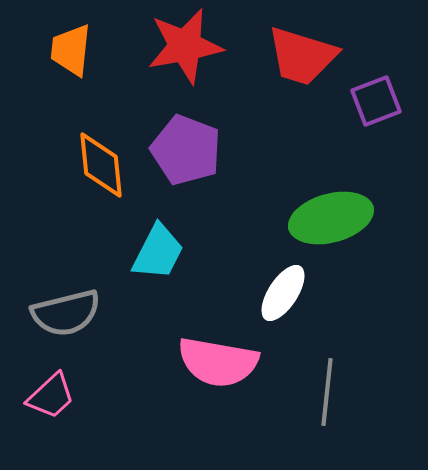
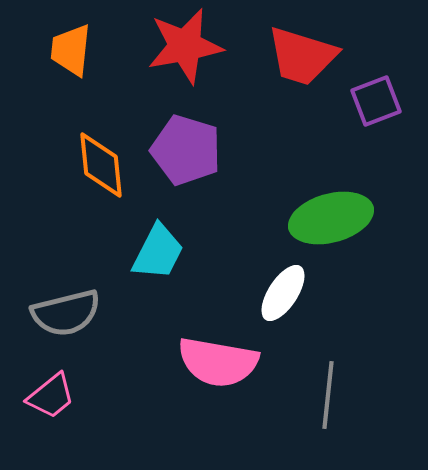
purple pentagon: rotated 4 degrees counterclockwise
gray line: moved 1 px right, 3 px down
pink trapezoid: rotated 4 degrees clockwise
